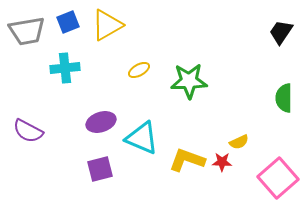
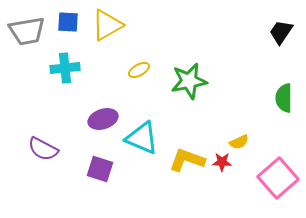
blue square: rotated 25 degrees clockwise
green star: rotated 9 degrees counterclockwise
purple ellipse: moved 2 px right, 3 px up
purple semicircle: moved 15 px right, 18 px down
purple square: rotated 32 degrees clockwise
